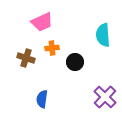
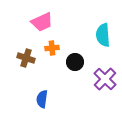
purple cross: moved 18 px up
